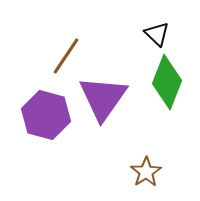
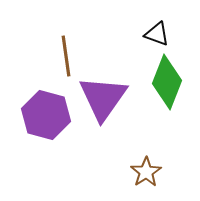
black triangle: rotated 24 degrees counterclockwise
brown line: rotated 42 degrees counterclockwise
